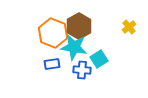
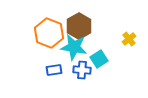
yellow cross: moved 12 px down
orange hexagon: moved 4 px left
blue rectangle: moved 2 px right, 6 px down
